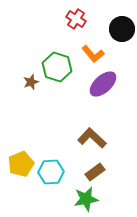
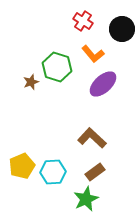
red cross: moved 7 px right, 2 px down
yellow pentagon: moved 1 px right, 2 px down
cyan hexagon: moved 2 px right
green star: rotated 15 degrees counterclockwise
